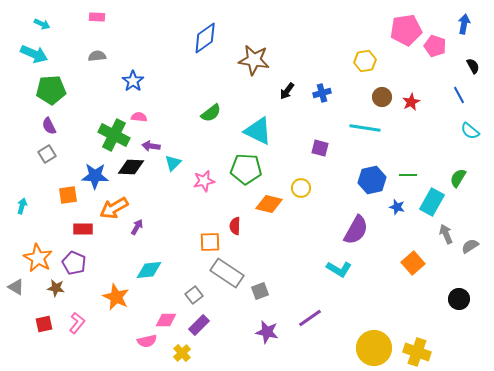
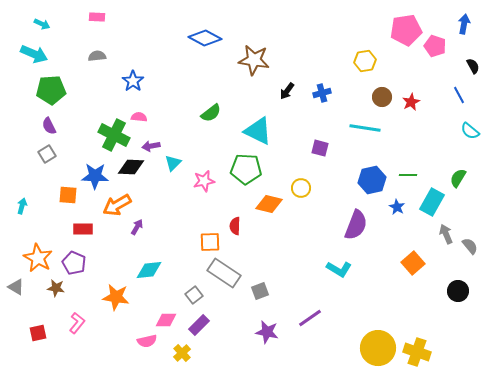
blue diamond at (205, 38): rotated 64 degrees clockwise
purple arrow at (151, 146): rotated 18 degrees counterclockwise
orange square at (68, 195): rotated 12 degrees clockwise
blue star at (397, 207): rotated 14 degrees clockwise
orange arrow at (114, 208): moved 3 px right, 3 px up
purple semicircle at (356, 230): moved 5 px up; rotated 8 degrees counterclockwise
gray semicircle at (470, 246): rotated 84 degrees clockwise
gray rectangle at (227, 273): moved 3 px left
orange star at (116, 297): rotated 16 degrees counterclockwise
black circle at (459, 299): moved 1 px left, 8 px up
red square at (44, 324): moved 6 px left, 9 px down
yellow circle at (374, 348): moved 4 px right
